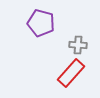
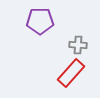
purple pentagon: moved 1 px left, 2 px up; rotated 16 degrees counterclockwise
